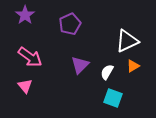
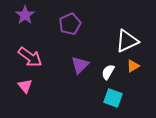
white semicircle: moved 1 px right
